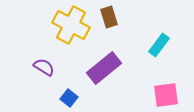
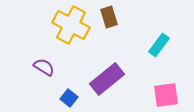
purple rectangle: moved 3 px right, 11 px down
